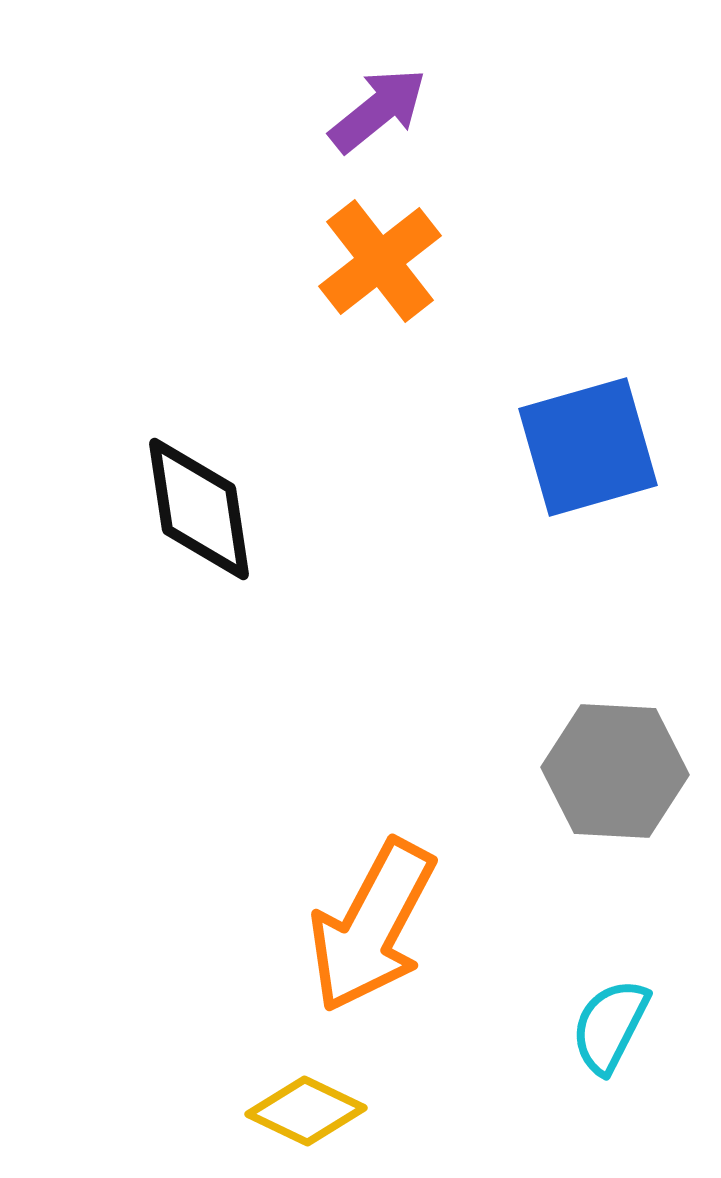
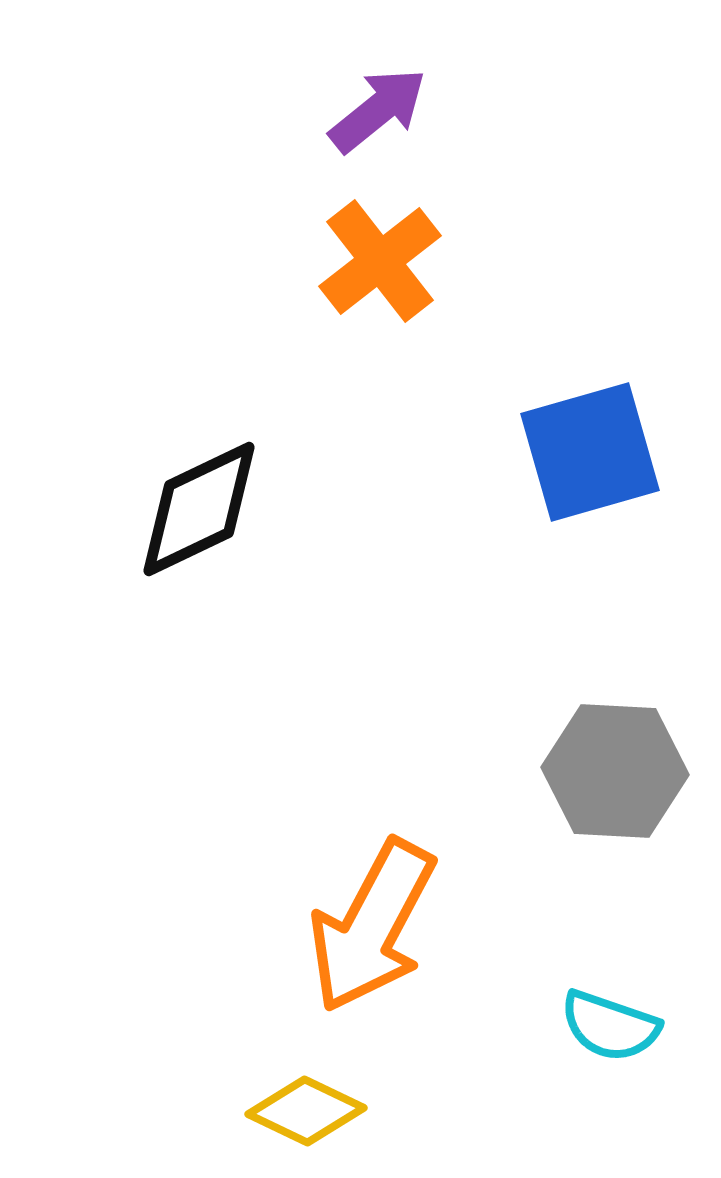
blue square: moved 2 px right, 5 px down
black diamond: rotated 73 degrees clockwise
cyan semicircle: rotated 98 degrees counterclockwise
